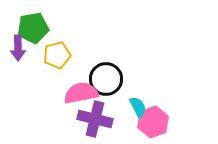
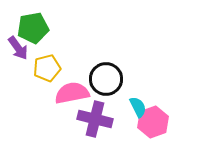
purple arrow: rotated 35 degrees counterclockwise
yellow pentagon: moved 10 px left, 13 px down
pink semicircle: moved 9 px left
